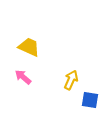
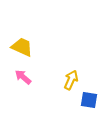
yellow trapezoid: moved 7 px left
blue square: moved 1 px left
